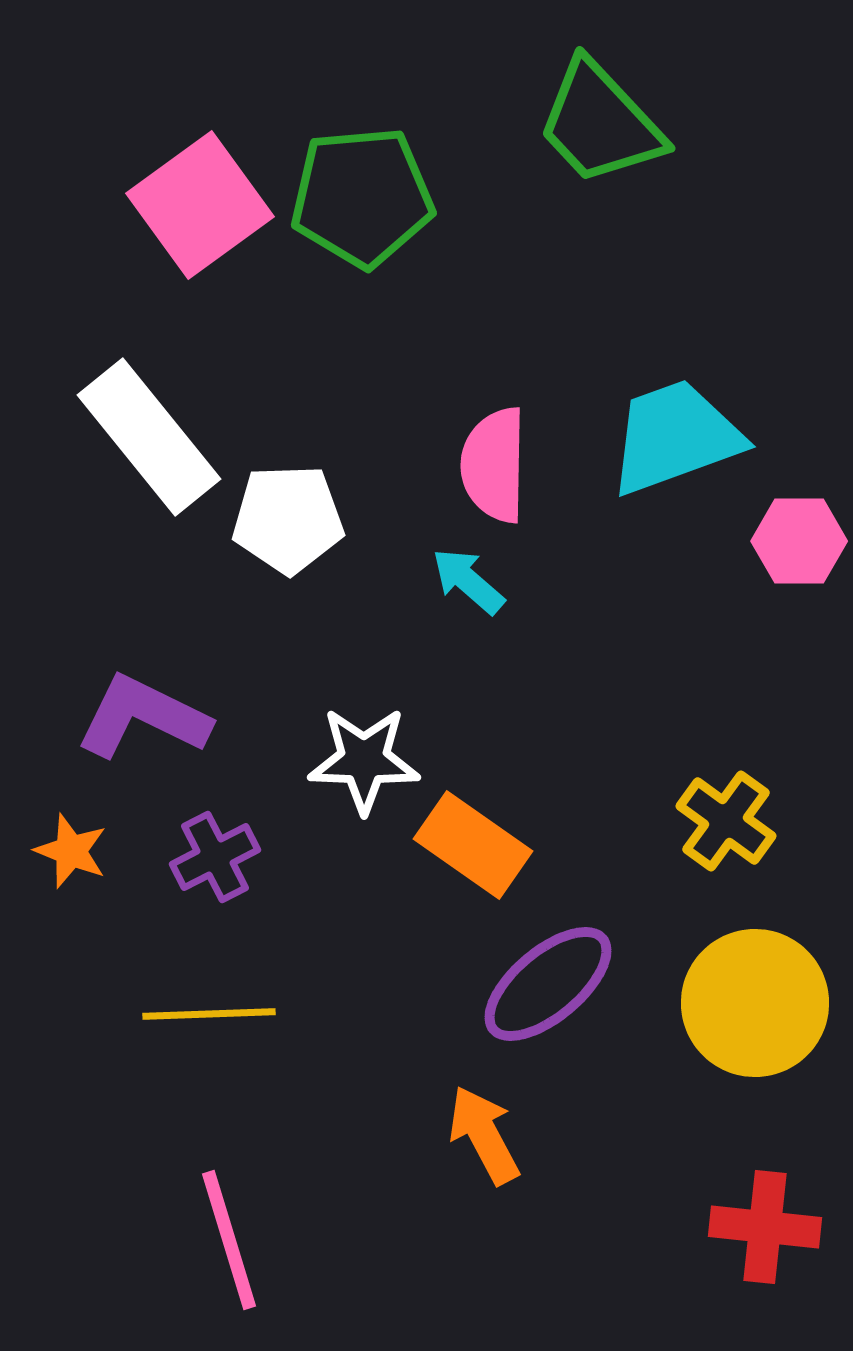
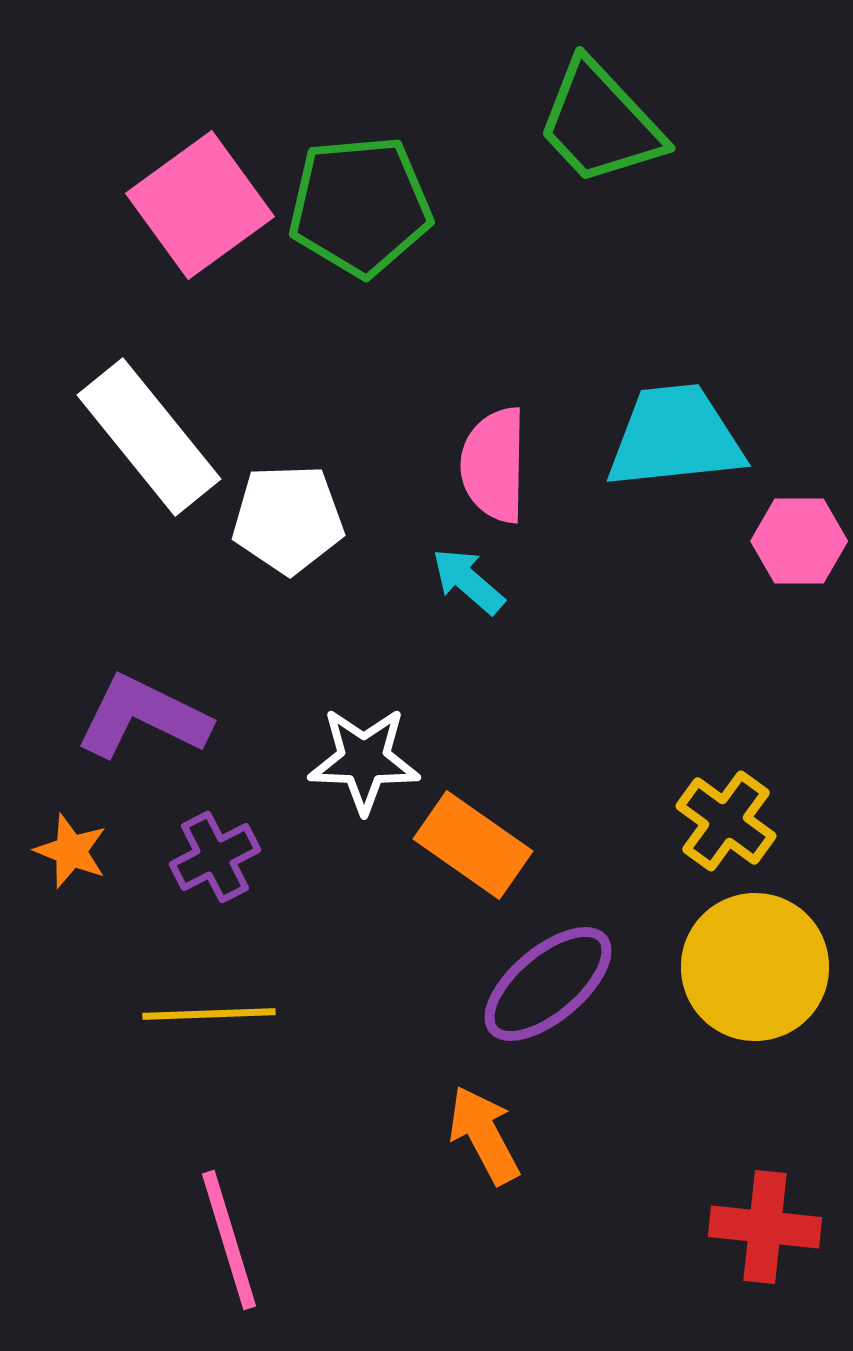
green pentagon: moved 2 px left, 9 px down
cyan trapezoid: rotated 14 degrees clockwise
yellow circle: moved 36 px up
